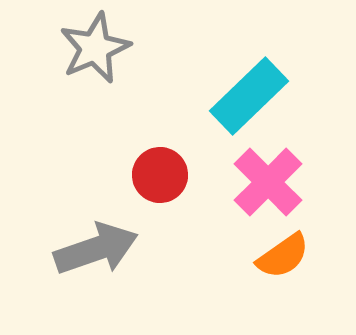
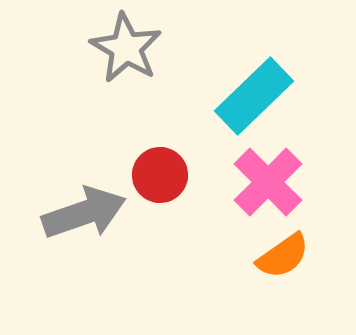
gray star: moved 31 px right; rotated 18 degrees counterclockwise
cyan rectangle: moved 5 px right
gray arrow: moved 12 px left, 36 px up
